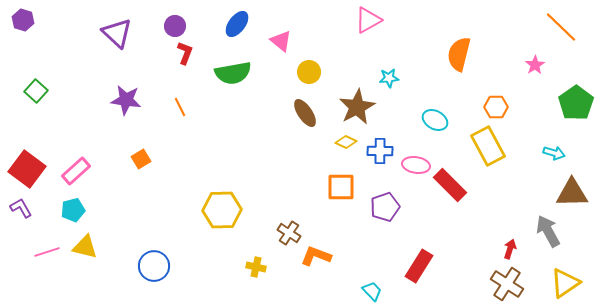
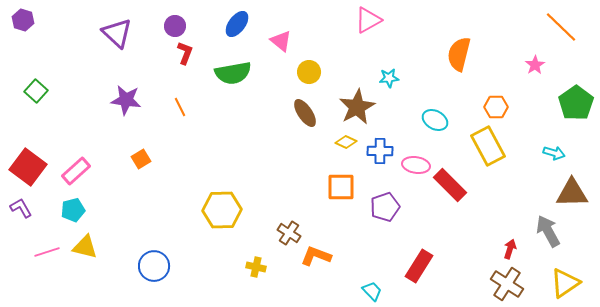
red square at (27, 169): moved 1 px right, 2 px up
